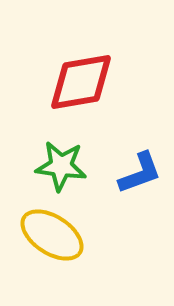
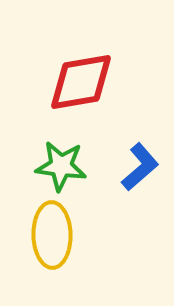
blue L-shape: moved 6 px up; rotated 21 degrees counterclockwise
yellow ellipse: rotated 56 degrees clockwise
